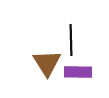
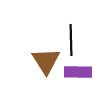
brown triangle: moved 1 px left, 2 px up
